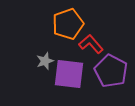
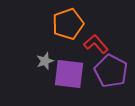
red L-shape: moved 5 px right
